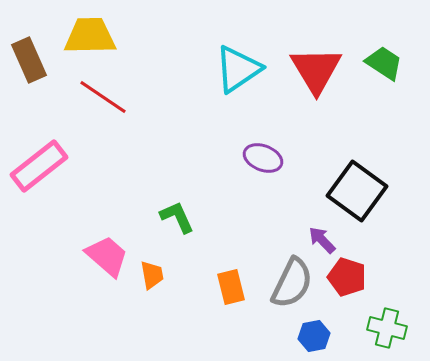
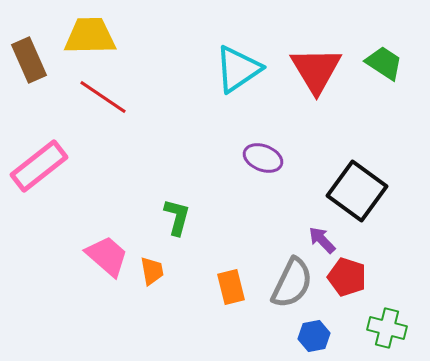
green L-shape: rotated 39 degrees clockwise
orange trapezoid: moved 4 px up
